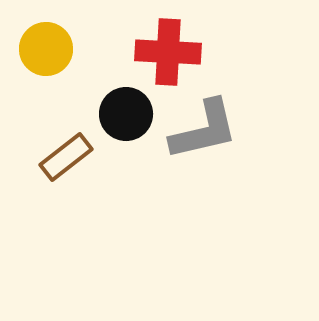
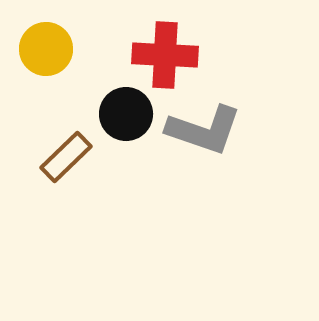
red cross: moved 3 px left, 3 px down
gray L-shape: rotated 32 degrees clockwise
brown rectangle: rotated 6 degrees counterclockwise
